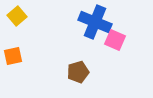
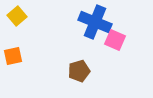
brown pentagon: moved 1 px right, 1 px up
